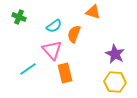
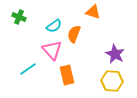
orange rectangle: moved 2 px right, 2 px down
yellow hexagon: moved 3 px left, 1 px up
